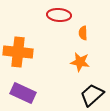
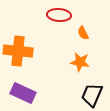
orange semicircle: rotated 24 degrees counterclockwise
orange cross: moved 1 px up
black trapezoid: rotated 25 degrees counterclockwise
